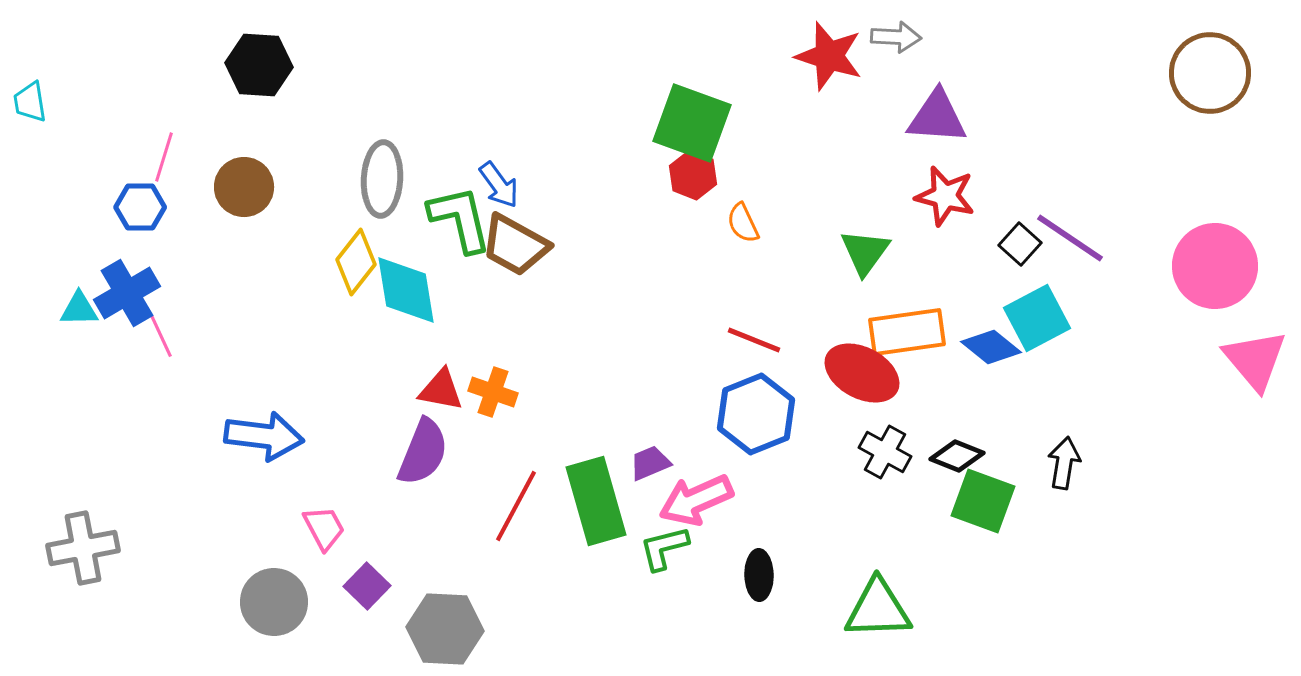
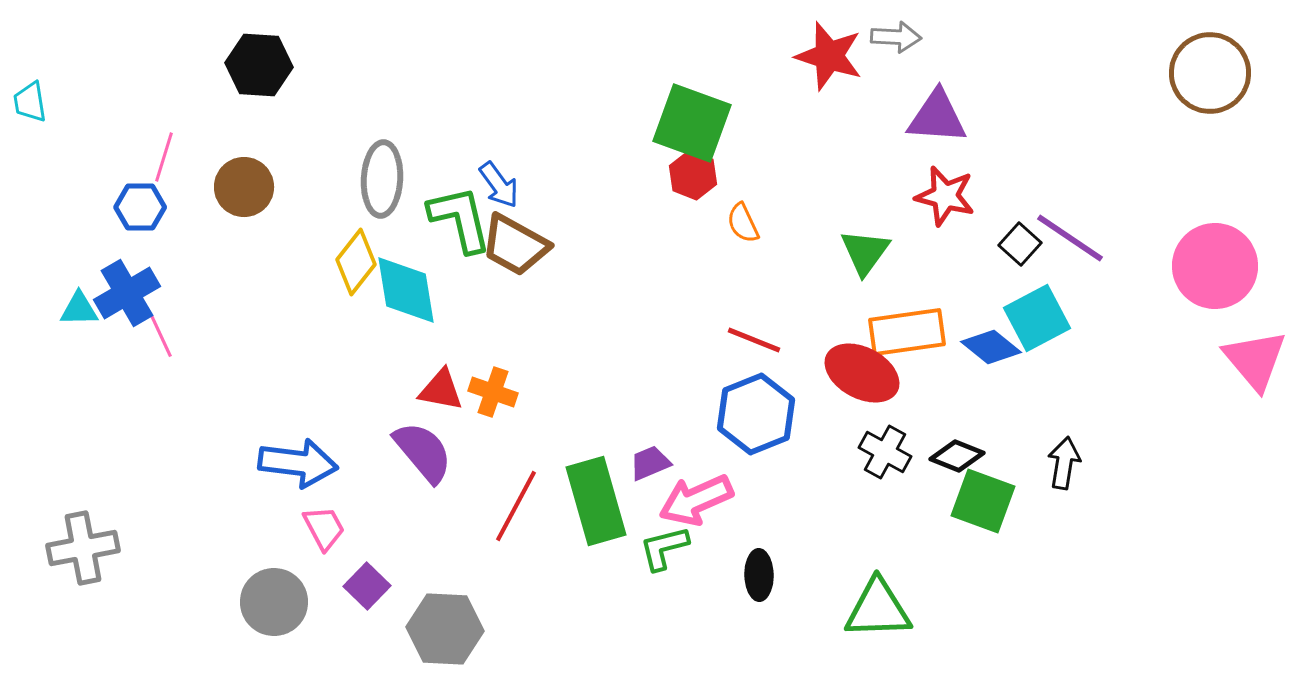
blue arrow at (264, 436): moved 34 px right, 27 px down
purple semicircle at (423, 452): rotated 62 degrees counterclockwise
